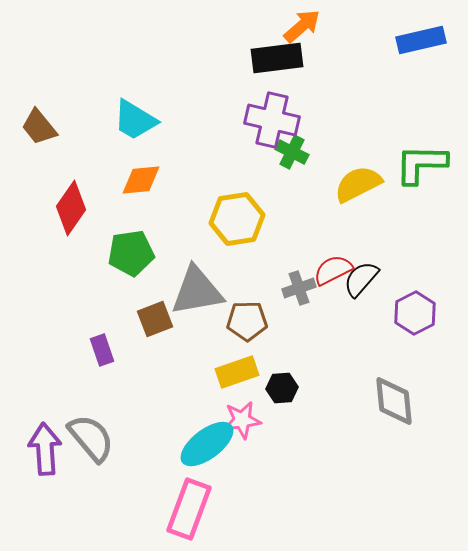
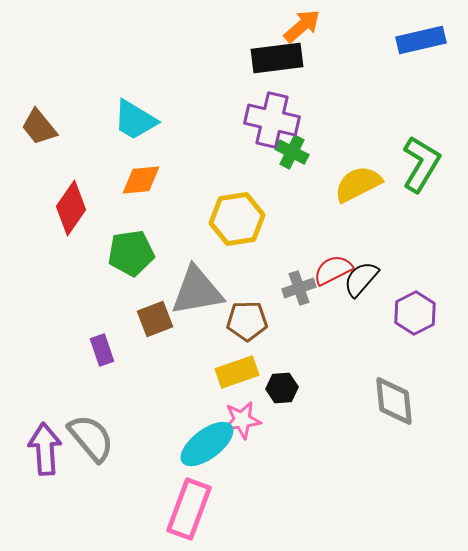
green L-shape: rotated 120 degrees clockwise
